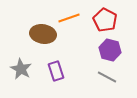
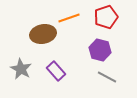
red pentagon: moved 1 px right, 3 px up; rotated 25 degrees clockwise
brown ellipse: rotated 20 degrees counterclockwise
purple hexagon: moved 10 px left
purple rectangle: rotated 24 degrees counterclockwise
